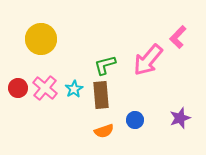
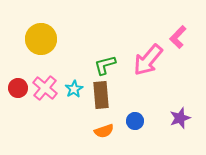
blue circle: moved 1 px down
